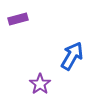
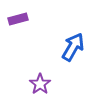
blue arrow: moved 1 px right, 9 px up
